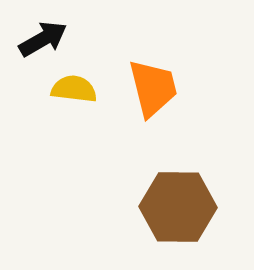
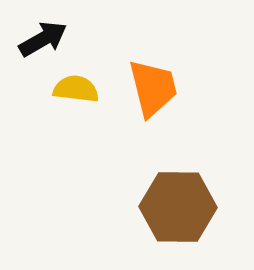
yellow semicircle: moved 2 px right
